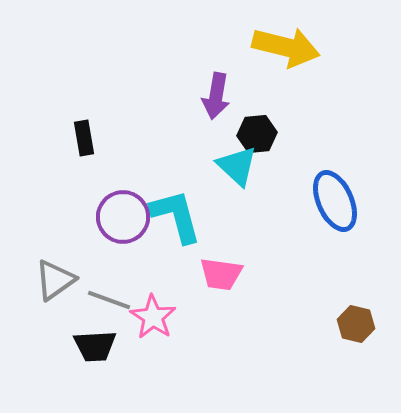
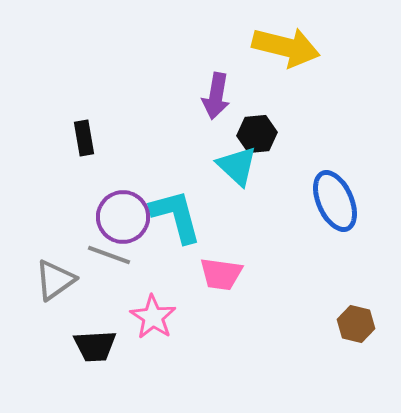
gray line: moved 45 px up
